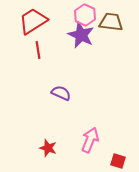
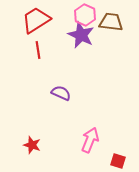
red trapezoid: moved 3 px right, 1 px up
red star: moved 16 px left, 3 px up
